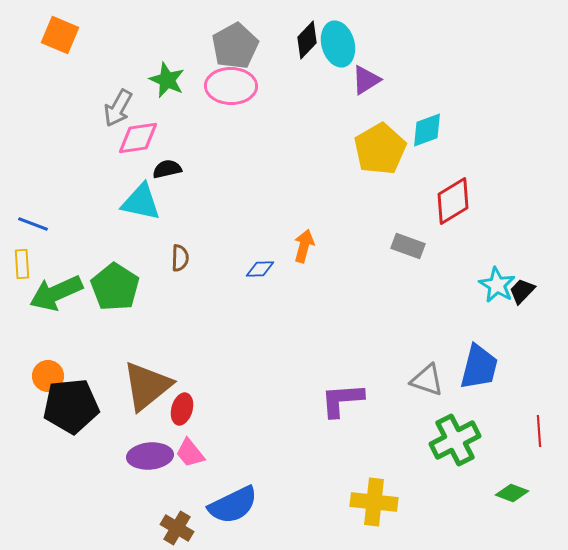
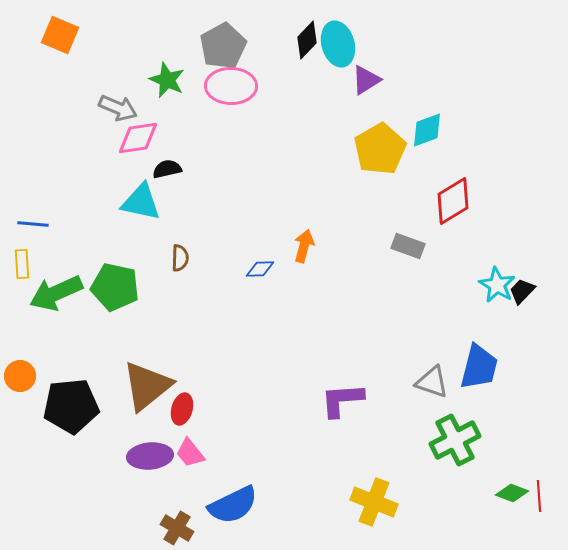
gray pentagon: moved 12 px left
gray arrow: rotated 96 degrees counterclockwise
blue line: rotated 16 degrees counterclockwise
green pentagon: rotated 21 degrees counterclockwise
orange circle: moved 28 px left
gray triangle: moved 5 px right, 2 px down
red line: moved 65 px down
yellow cross: rotated 15 degrees clockwise
